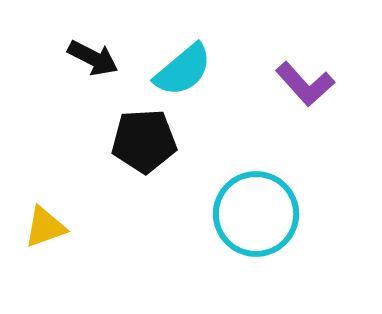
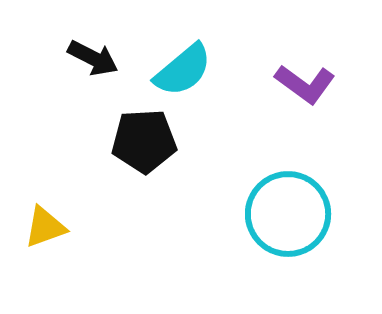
purple L-shape: rotated 12 degrees counterclockwise
cyan circle: moved 32 px right
